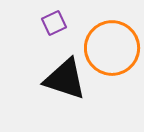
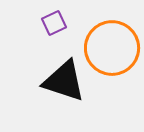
black triangle: moved 1 px left, 2 px down
